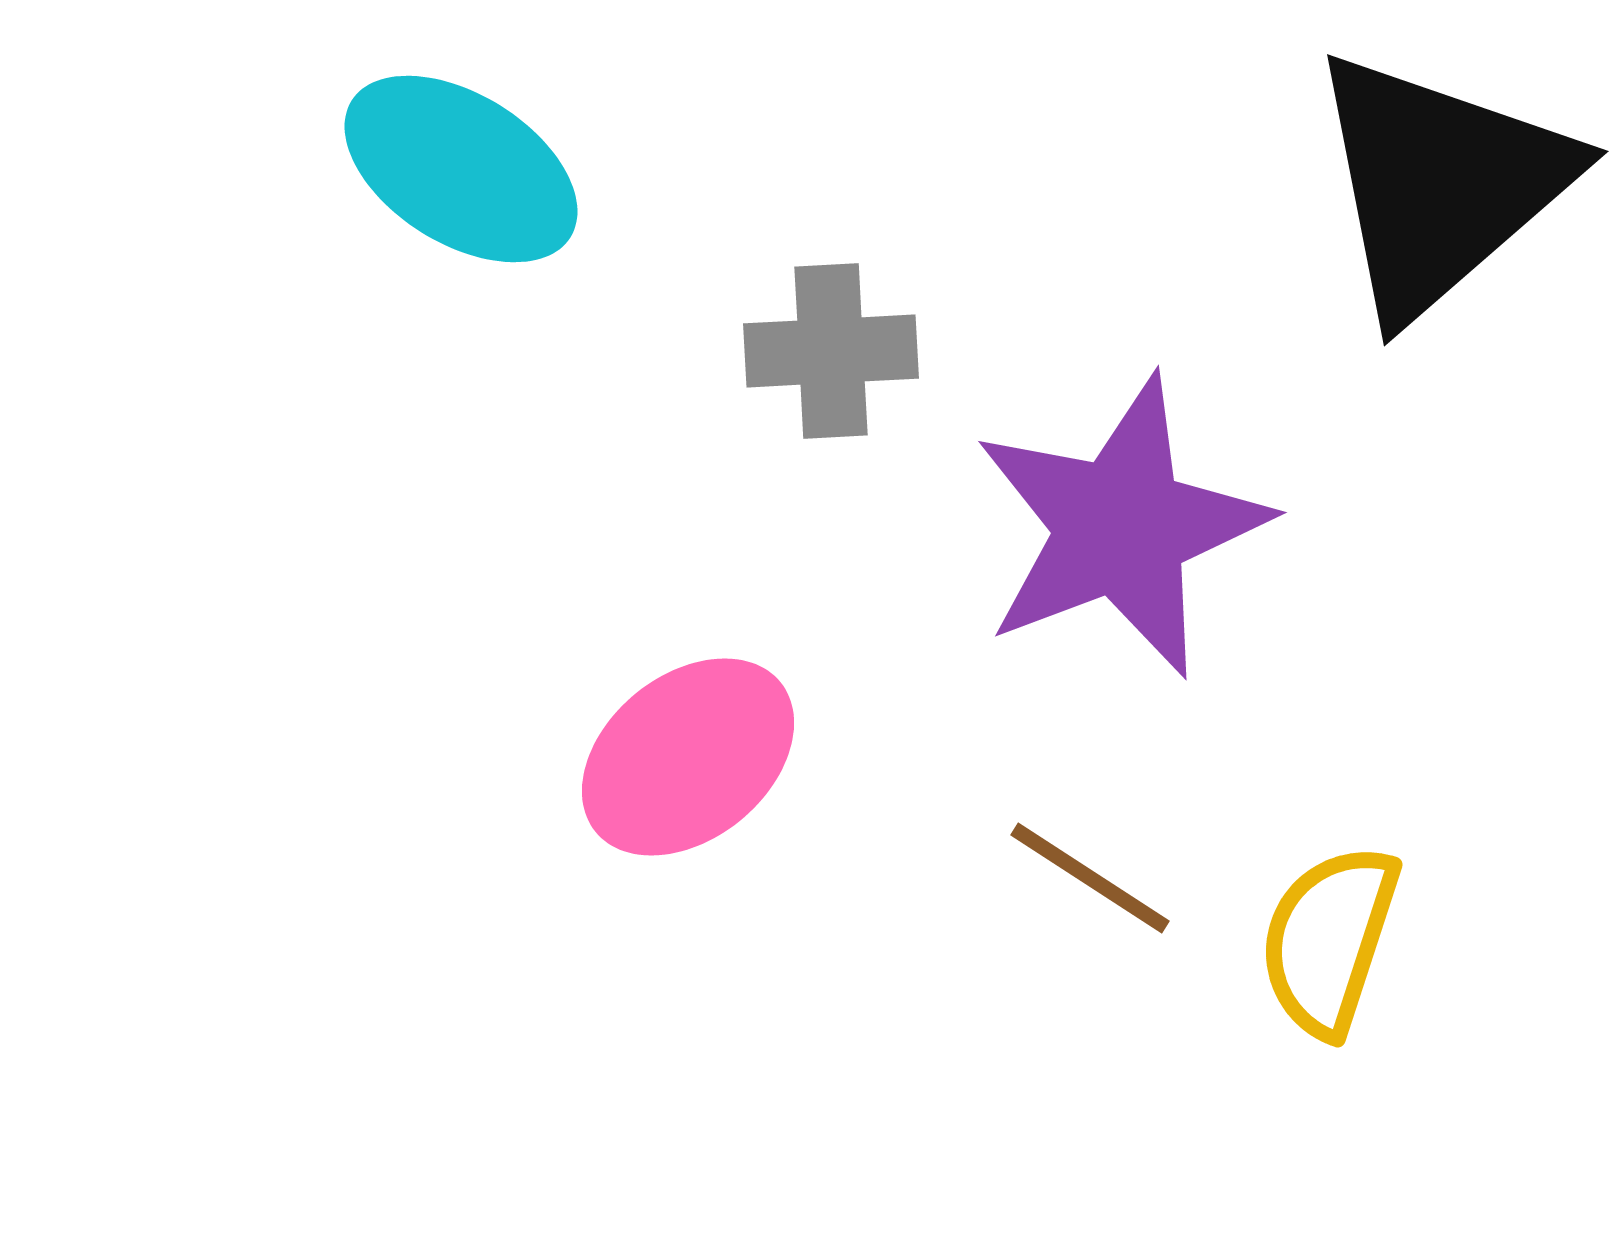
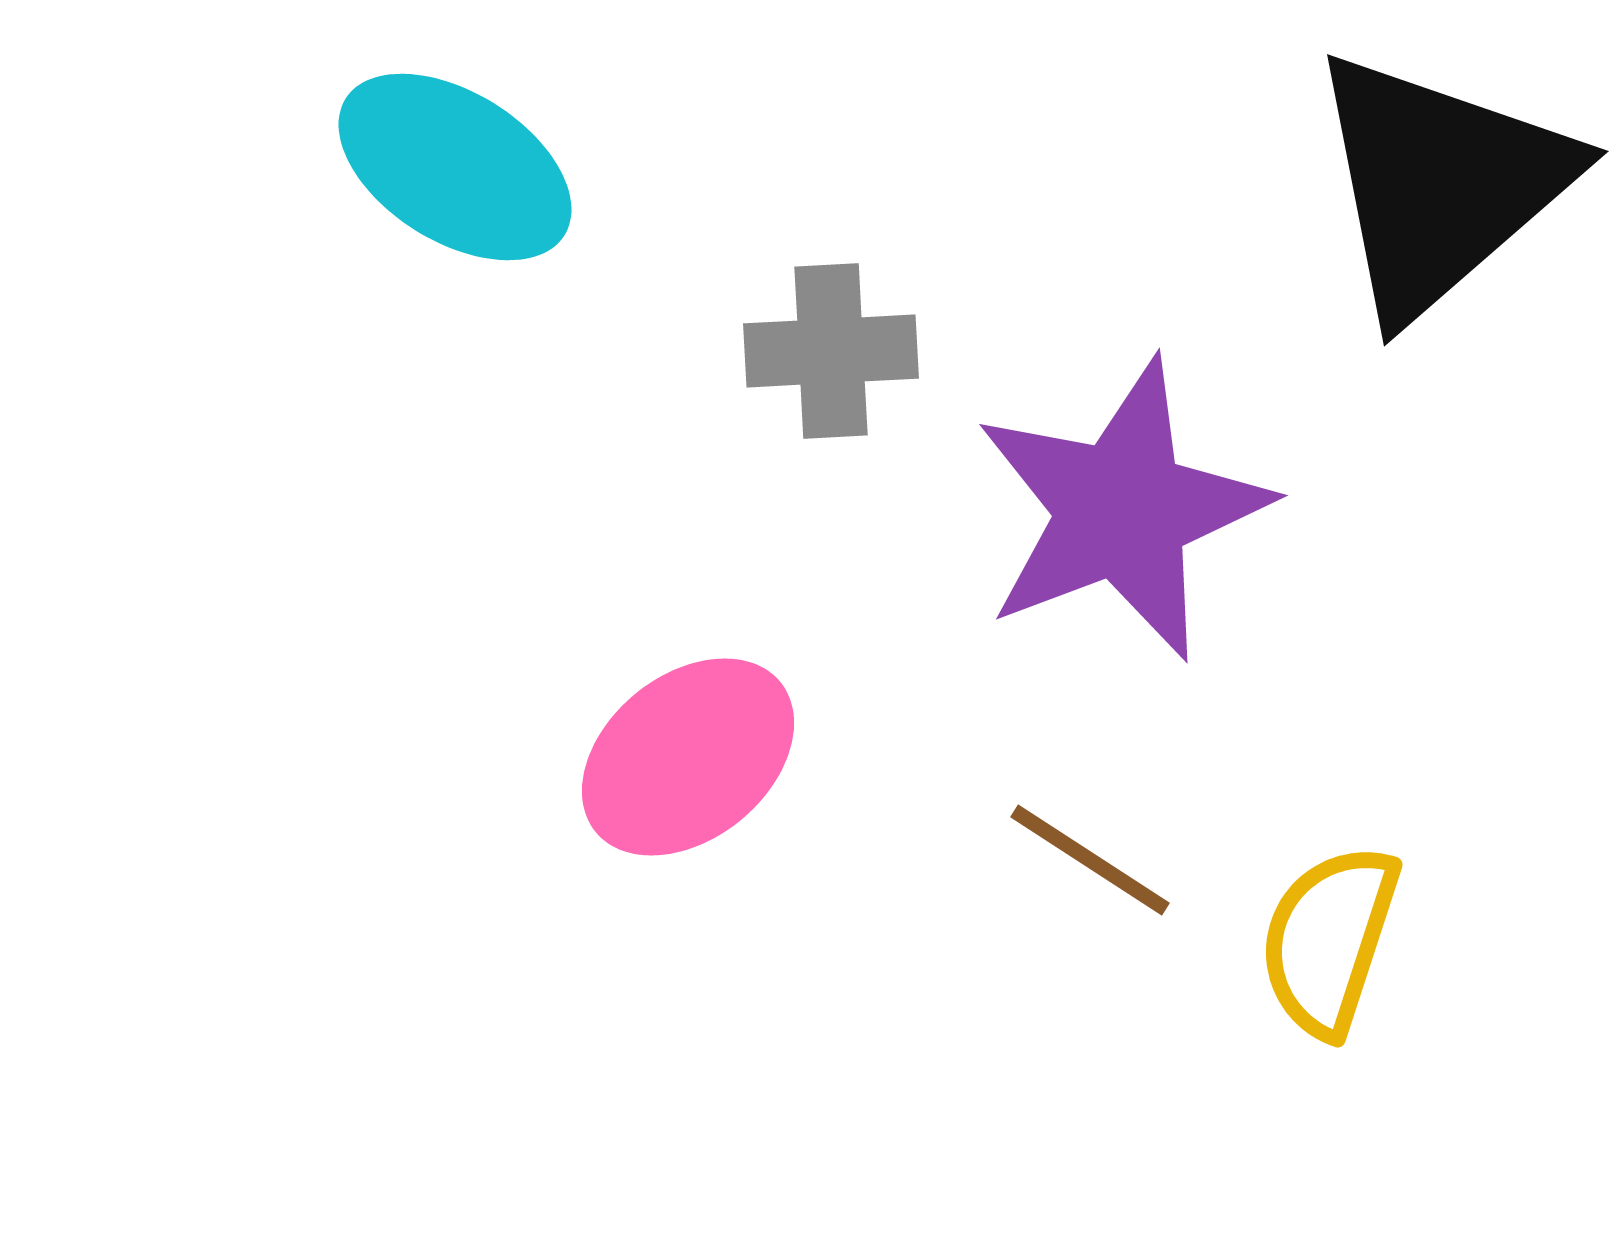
cyan ellipse: moved 6 px left, 2 px up
purple star: moved 1 px right, 17 px up
brown line: moved 18 px up
